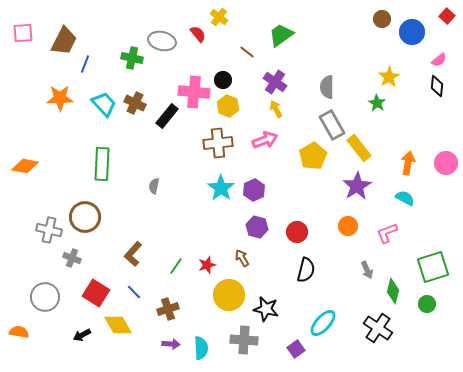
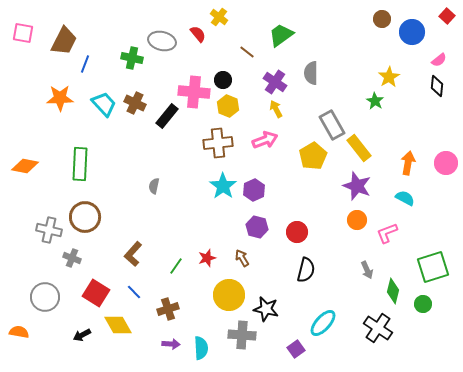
pink square at (23, 33): rotated 15 degrees clockwise
gray semicircle at (327, 87): moved 16 px left, 14 px up
green star at (377, 103): moved 2 px left, 2 px up
green rectangle at (102, 164): moved 22 px left
purple star at (357, 186): rotated 20 degrees counterclockwise
cyan star at (221, 188): moved 2 px right, 2 px up
orange circle at (348, 226): moved 9 px right, 6 px up
red star at (207, 265): moved 7 px up
green circle at (427, 304): moved 4 px left
gray cross at (244, 340): moved 2 px left, 5 px up
